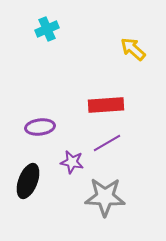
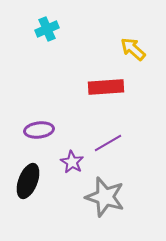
red rectangle: moved 18 px up
purple ellipse: moved 1 px left, 3 px down
purple line: moved 1 px right
purple star: rotated 20 degrees clockwise
gray star: rotated 15 degrees clockwise
